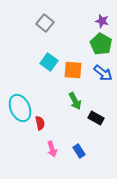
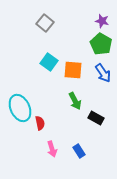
blue arrow: rotated 18 degrees clockwise
